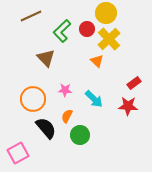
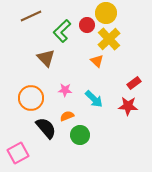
red circle: moved 4 px up
orange circle: moved 2 px left, 1 px up
orange semicircle: rotated 40 degrees clockwise
